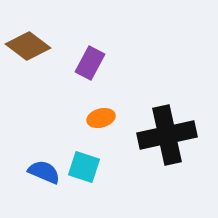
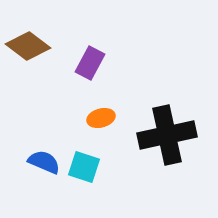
blue semicircle: moved 10 px up
